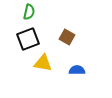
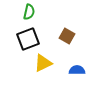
brown square: moved 1 px up
yellow triangle: rotated 36 degrees counterclockwise
